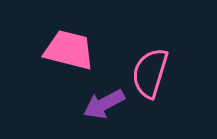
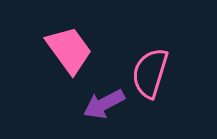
pink trapezoid: rotated 40 degrees clockwise
